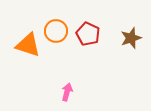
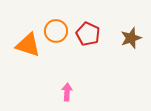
pink arrow: rotated 12 degrees counterclockwise
